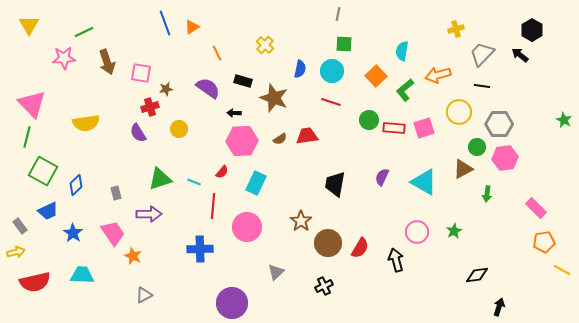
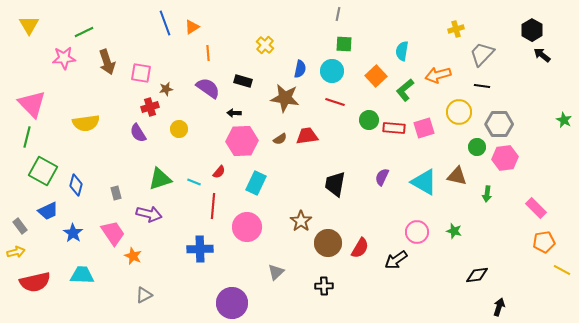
orange line at (217, 53): moved 9 px left; rotated 21 degrees clockwise
black arrow at (520, 55): moved 22 px right
brown star at (274, 98): moved 11 px right; rotated 12 degrees counterclockwise
red line at (331, 102): moved 4 px right
brown triangle at (463, 169): moved 6 px left, 7 px down; rotated 40 degrees clockwise
red semicircle at (222, 172): moved 3 px left
blue diamond at (76, 185): rotated 30 degrees counterclockwise
purple arrow at (149, 214): rotated 15 degrees clockwise
green star at (454, 231): rotated 28 degrees counterclockwise
black arrow at (396, 260): rotated 110 degrees counterclockwise
black cross at (324, 286): rotated 24 degrees clockwise
